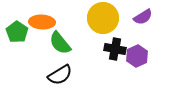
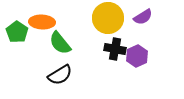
yellow circle: moved 5 px right
